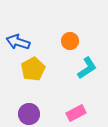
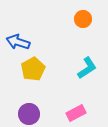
orange circle: moved 13 px right, 22 px up
